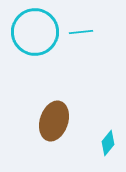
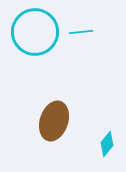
cyan diamond: moved 1 px left, 1 px down
